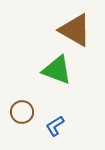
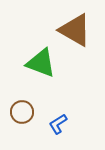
green triangle: moved 16 px left, 7 px up
blue L-shape: moved 3 px right, 2 px up
